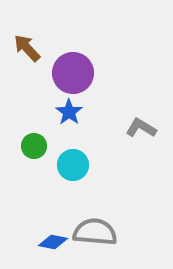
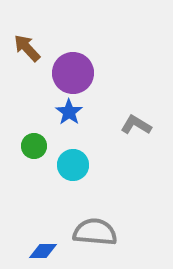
gray L-shape: moved 5 px left, 3 px up
blue diamond: moved 10 px left, 9 px down; rotated 12 degrees counterclockwise
